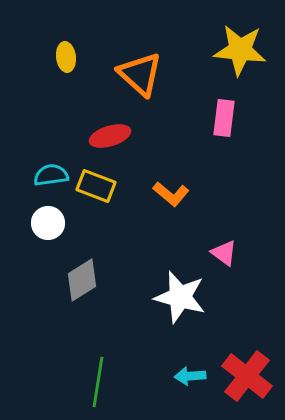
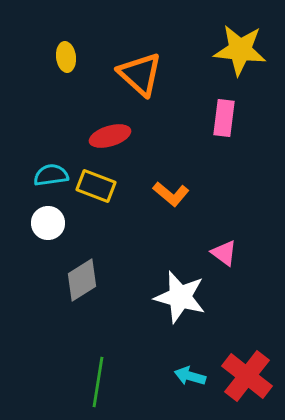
cyan arrow: rotated 20 degrees clockwise
